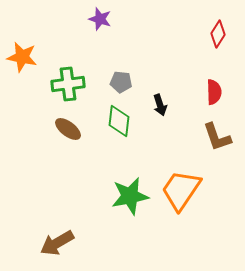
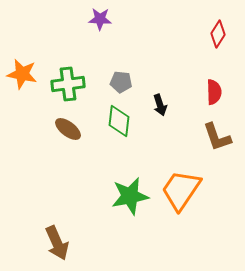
purple star: rotated 15 degrees counterclockwise
orange star: moved 17 px down
brown arrow: rotated 84 degrees counterclockwise
